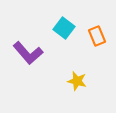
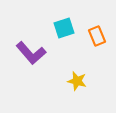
cyan square: rotated 35 degrees clockwise
purple L-shape: moved 3 px right
